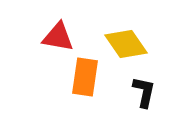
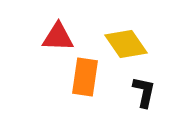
red triangle: rotated 8 degrees counterclockwise
